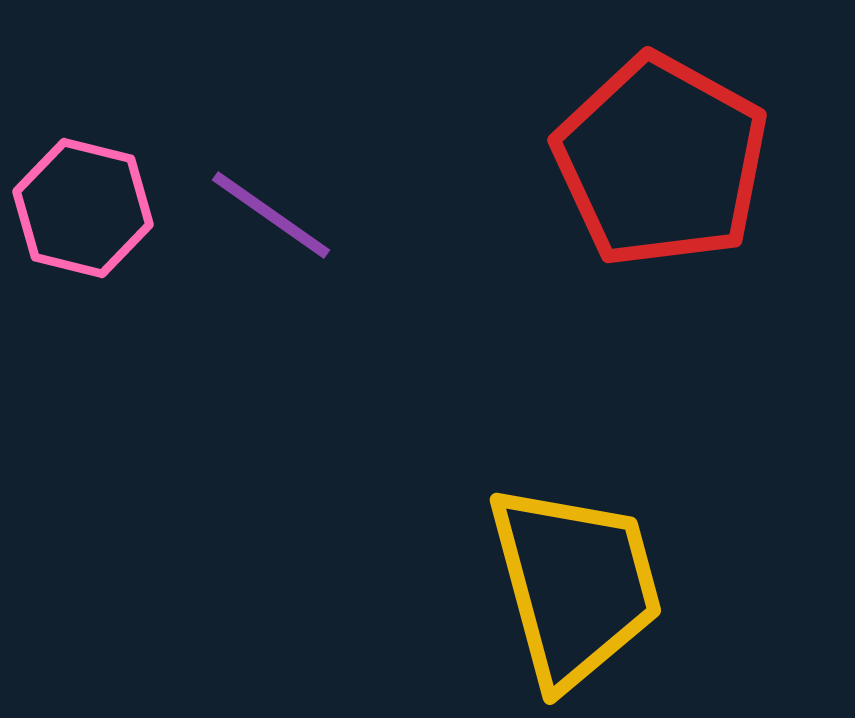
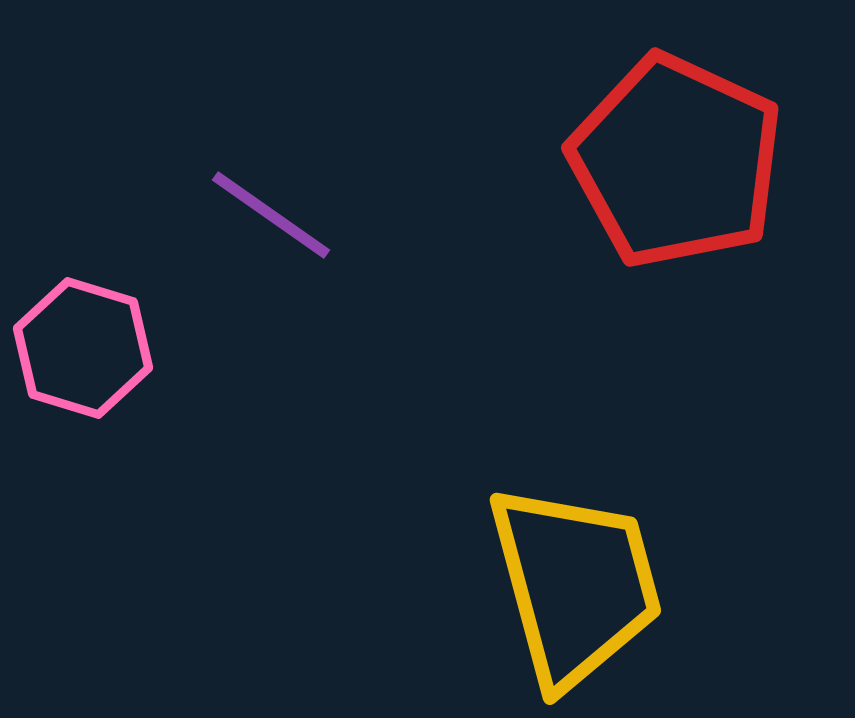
red pentagon: moved 15 px right; rotated 4 degrees counterclockwise
pink hexagon: moved 140 px down; rotated 3 degrees clockwise
